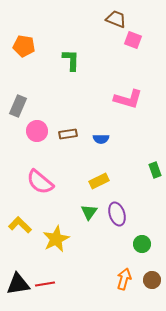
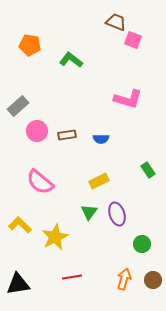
brown trapezoid: moved 3 px down
orange pentagon: moved 6 px right, 1 px up
green L-shape: rotated 55 degrees counterclockwise
gray rectangle: rotated 25 degrees clockwise
brown rectangle: moved 1 px left, 1 px down
green rectangle: moved 7 px left; rotated 14 degrees counterclockwise
yellow star: moved 1 px left, 2 px up
brown circle: moved 1 px right
red line: moved 27 px right, 7 px up
